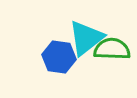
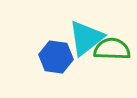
blue hexagon: moved 3 px left
